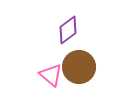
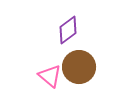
pink triangle: moved 1 px left, 1 px down
